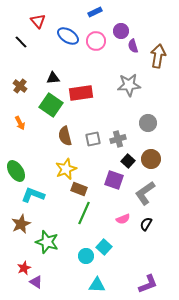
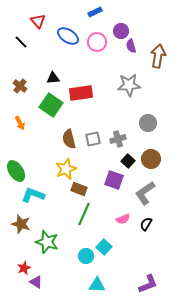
pink circle: moved 1 px right, 1 px down
purple semicircle: moved 2 px left
brown semicircle: moved 4 px right, 3 px down
green line: moved 1 px down
brown star: rotated 30 degrees counterclockwise
